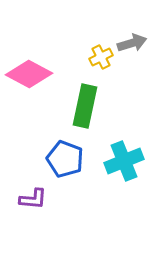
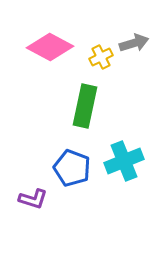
gray arrow: moved 2 px right
pink diamond: moved 21 px right, 27 px up
blue pentagon: moved 7 px right, 9 px down
purple L-shape: rotated 12 degrees clockwise
